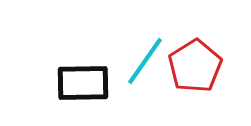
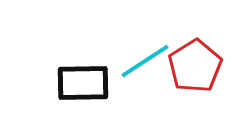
cyan line: rotated 22 degrees clockwise
